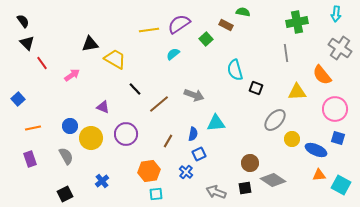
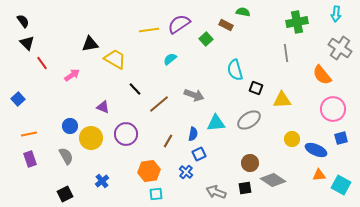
cyan semicircle at (173, 54): moved 3 px left, 5 px down
yellow triangle at (297, 92): moved 15 px left, 8 px down
pink circle at (335, 109): moved 2 px left
gray ellipse at (275, 120): moved 26 px left; rotated 15 degrees clockwise
orange line at (33, 128): moved 4 px left, 6 px down
blue square at (338, 138): moved 3 px right; rotated 32 degrees counterclockwise
